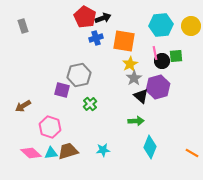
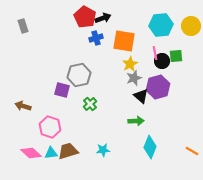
gray star: rotated 14 degrees clockwise
brown arrow: rotated 49 degrees clockwise
orange line: moved 2 px up
